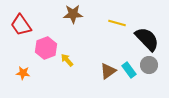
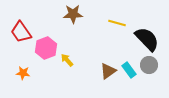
red trapezoid: moved 7 px down
